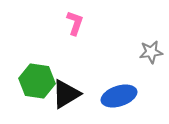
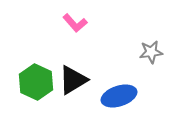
pink L-shape: rotated 120 degrees clockwise
green hexagon: moved 1 px left, 1 px down; rotated 16 degrees clockwise
black triangle: moved 7 px right, 14 px up
